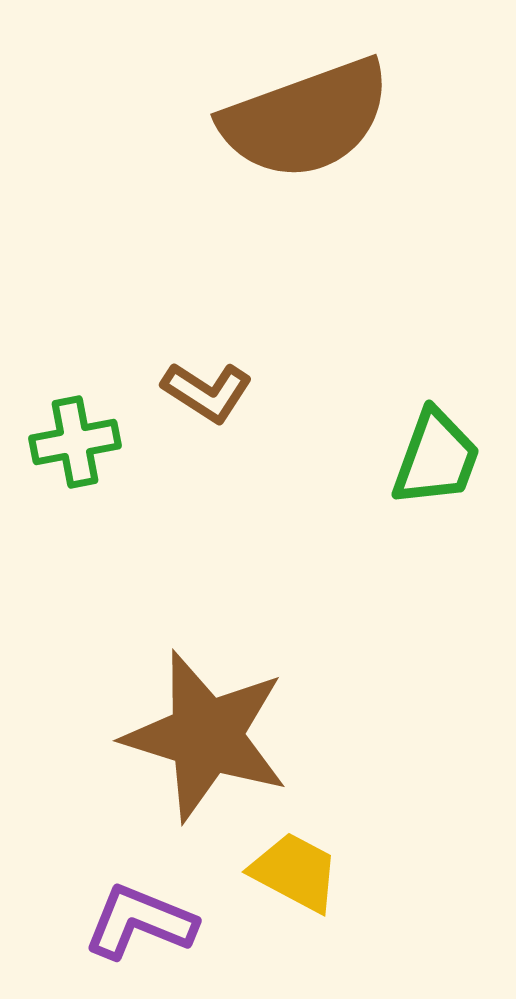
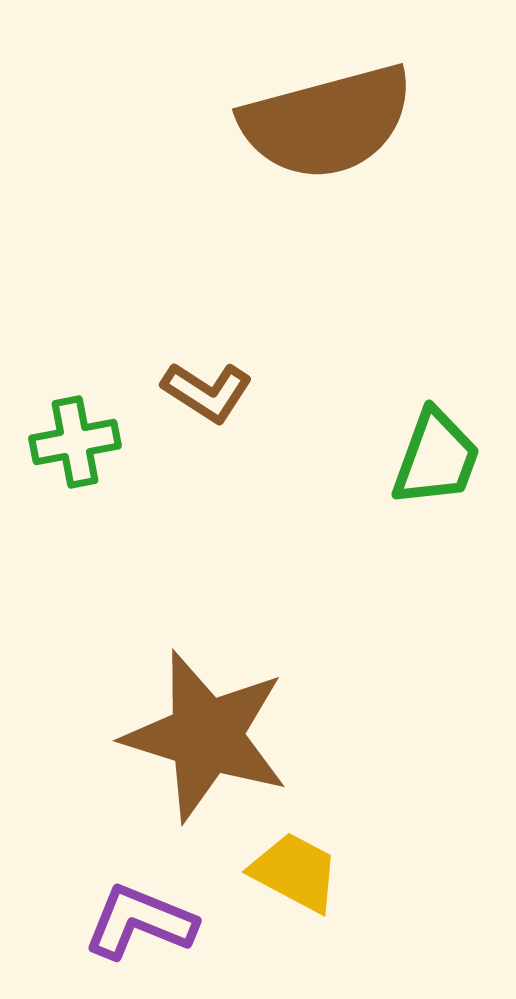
brown semicircle: moved 21 px right, 3 px down; rotated 5 degrees clockwise
